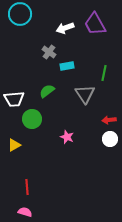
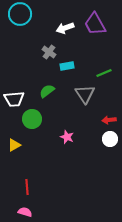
green line: rotated 56 degrees clockwise
